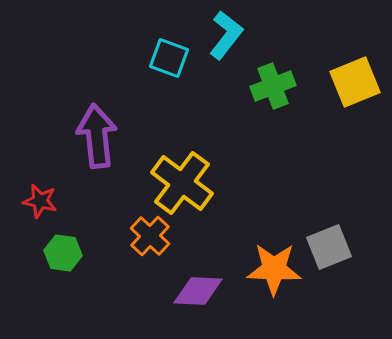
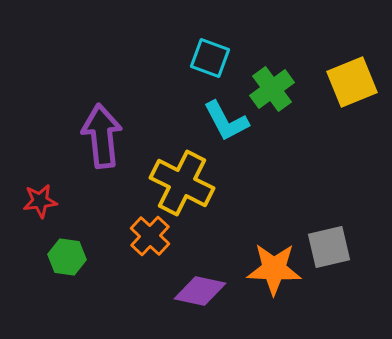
cyan L-shape: moved 86 px down; rotated 114 degrees clockwise
cyan square: moved 41 px right
yellow square: moved 3 px left
green cross: moved 1 px left, 3 px down; rotated 15 degrees counterclockwise
purple arrow: moved 5 px right
yellow cross: rotated 10 degrees counterclockwise
red star: rotated 20 degrees counterclockwise
gray square: rotated 9 degrees clockwise
green hexagon: moved 4 px right, 4 px down
purple diamond: moved 2 px right; rotated 9 degrees clockwise
